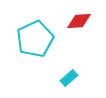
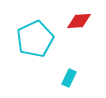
cyan rectangle: rotated 24 degrees counterclockwise
